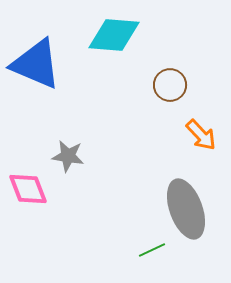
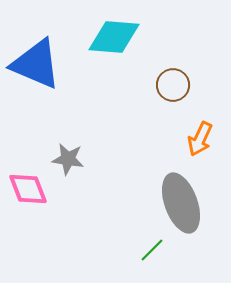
cyan diamond: moved 2 px down
brown circle: moved 3 px right
orange arrow: moved 1 px left, 4 px down; rotated 68 degrees clockwise
gray star: moved 3 px down
gray ellipse: moved 5 px left, 6 px up
green line: rotated 20 degrees counterclockwise
